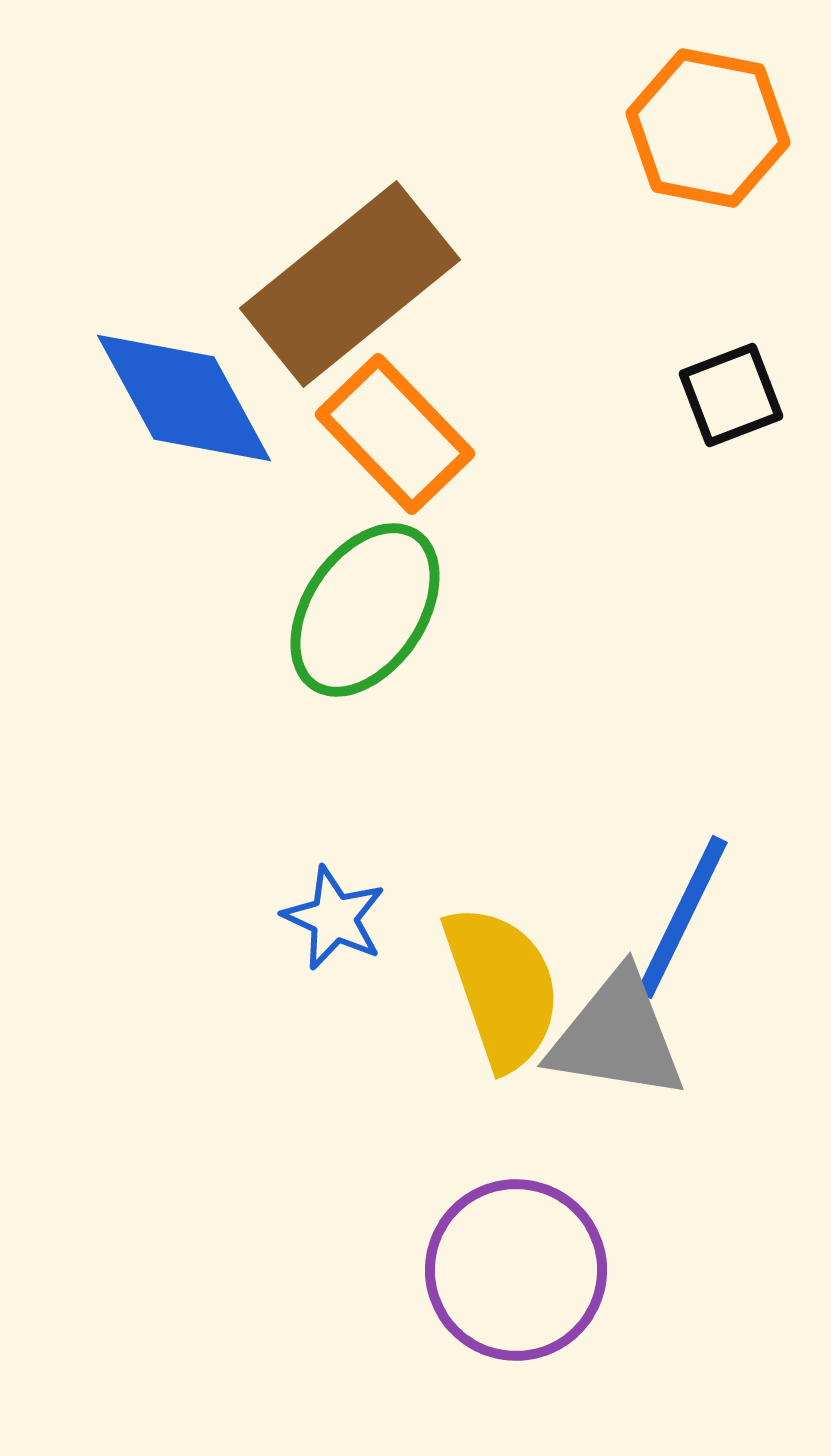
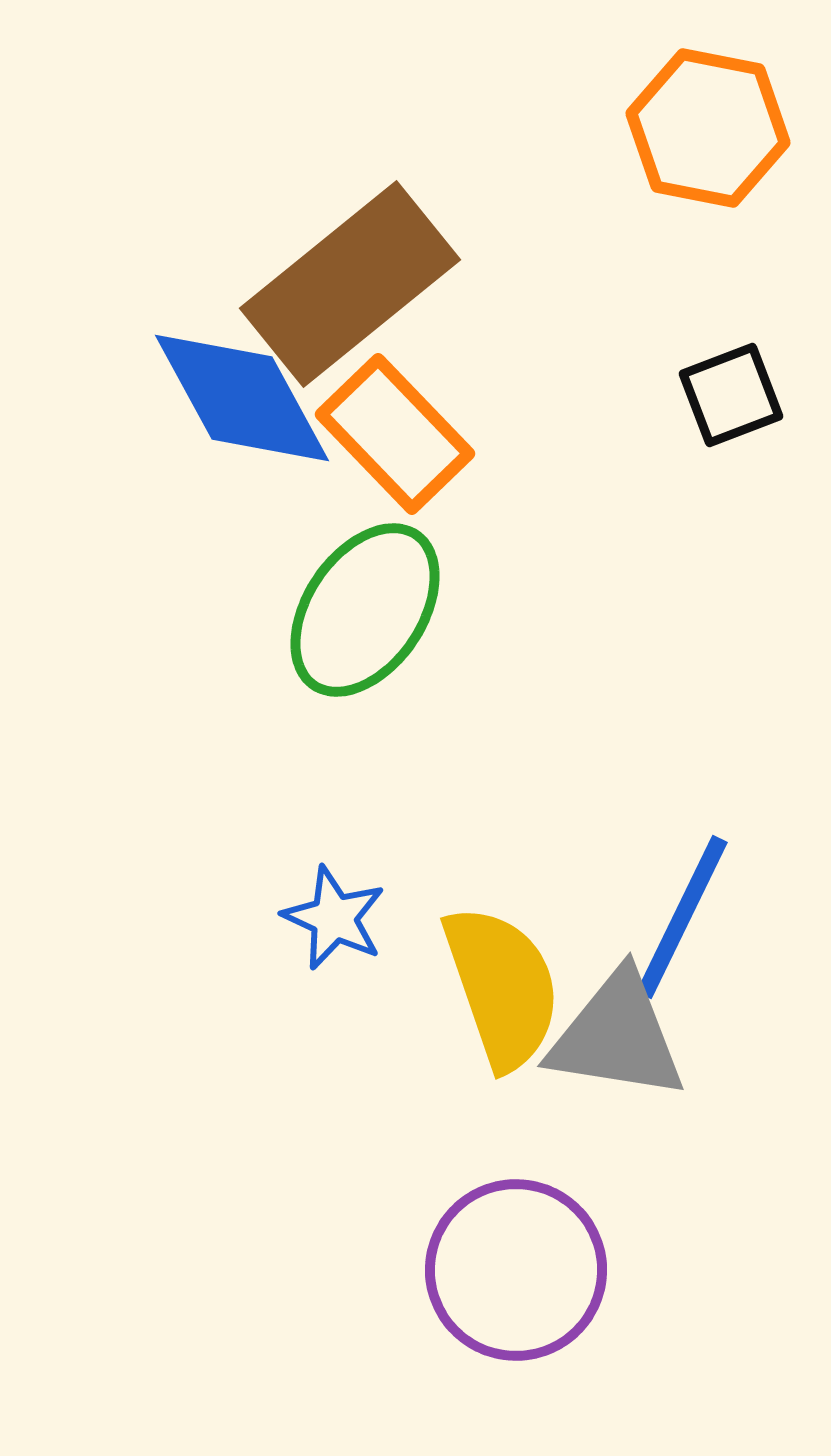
blue diamond: moved 58 px right
